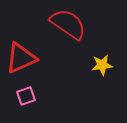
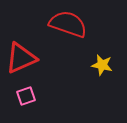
red semicircle: rotated 15 degrees counterclockwise
yellow star: rotated 20 degrees clockwise
